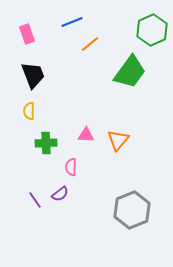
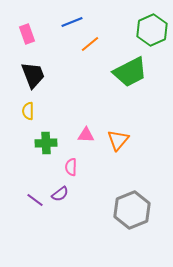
green trapezoid: rotated 27 degrees clockwise
yellow semicircle: moved 1 px left
purple line: rotated 18 degrees counterclockwise
